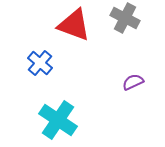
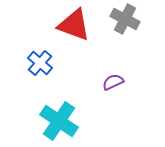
gray cross: moved 1 px down
purple semicircle: moved 20 px left
cyan cross: moved 1 px right, 1 px down
